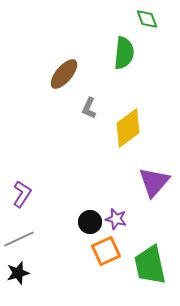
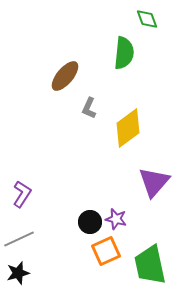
brown ellipse: moved 1 px right, 2 px down
